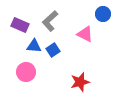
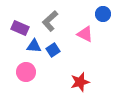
purple rectangle: moved 3 px down
